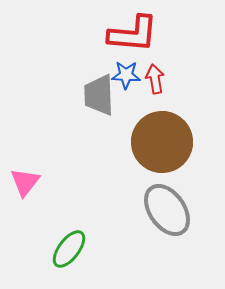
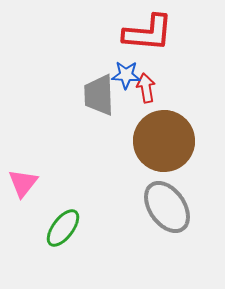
red L-shape: moved 15 px right, 1 px up
red arrow: moved 9 px left, 9 px down
brown circle: moved 2 px right, 1 px up
pink triangle: moved 2 px left, 1 px down
gray ellipse: moved 3 px up
green ellipse: moved 6 px left, 21 px up
